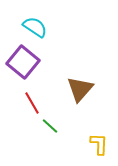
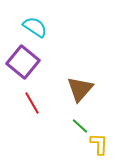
green line: moved 30 px right
